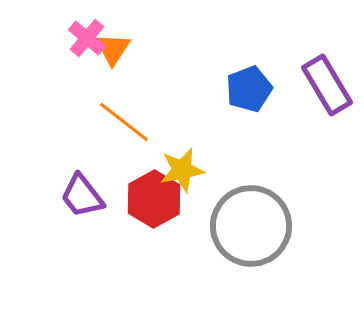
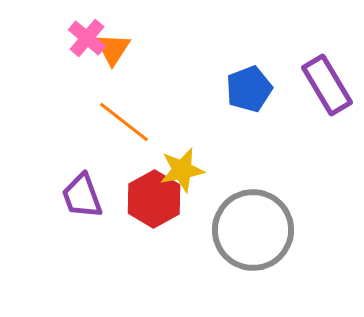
purple trapezoid: rotated 18 degrees clockwise
gray circle: moved 2 px right, 4 px down
